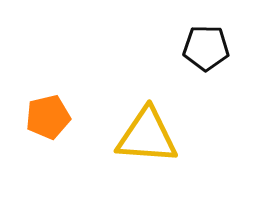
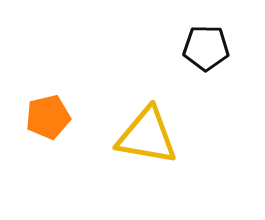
yellow triangle: rotated 6 degrees clockwise
